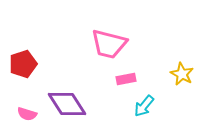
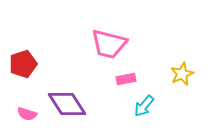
yellow star: rotated 20 degrees clockwise
